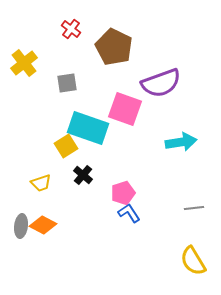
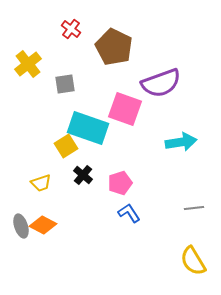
yellow cross: moved 4 px right, 1 px down
gray square: moved 2 px left, 1 px down
pink pentagon: moved 3 px left, 10 px up
gray ellipse: rotated 25 degrees counterclockwise
